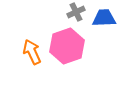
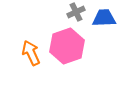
orange arrow: moved 1 px left, 1 px down
